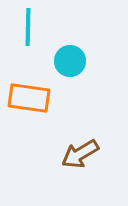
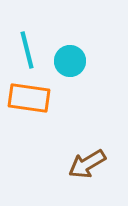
cyan line: moved 1 px left, 23 px down; rotated 15 degrees counterclockwise
brown arrow: moved 7 px right, 10 px down
